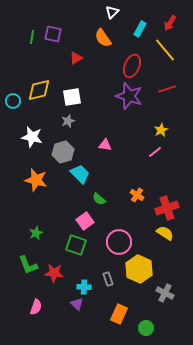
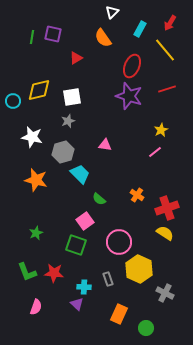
green L-shape: moved 1 px left, 7 px down
